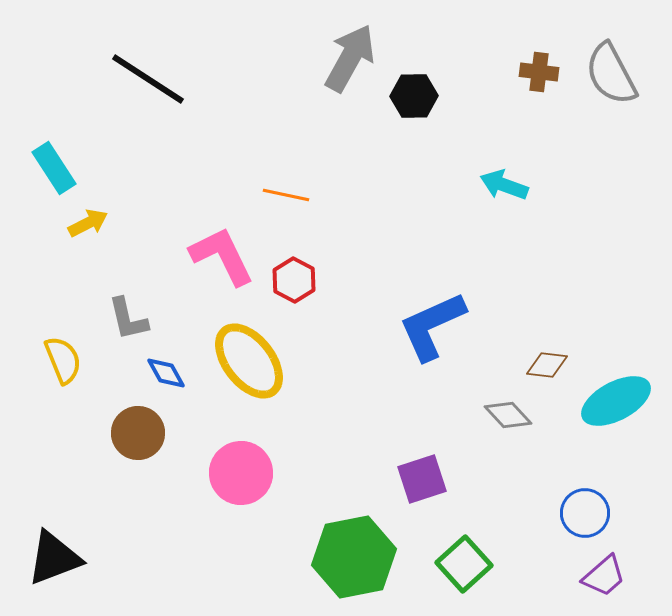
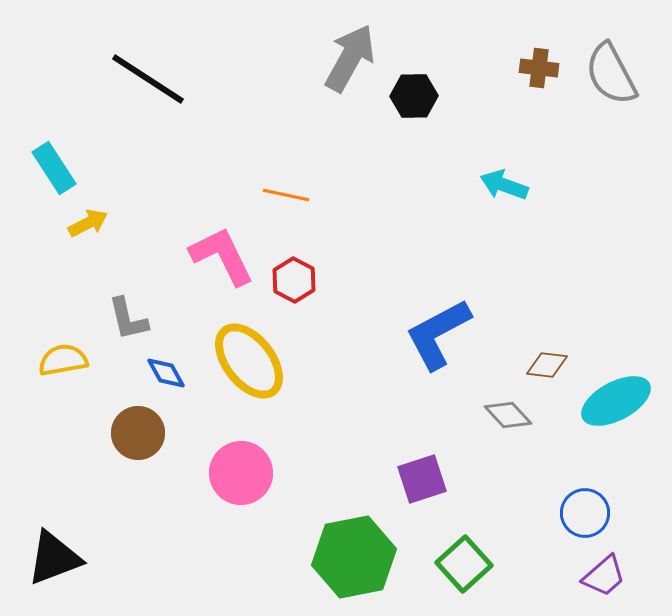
brown cross: moved 4 px up
blue L-shape: moved 6 px right, 8 px down; rotated 4 degrees counterclockwise
yellow semicircle: rotated 78 degrees counterclockwise
